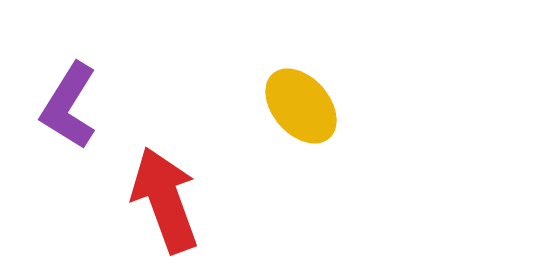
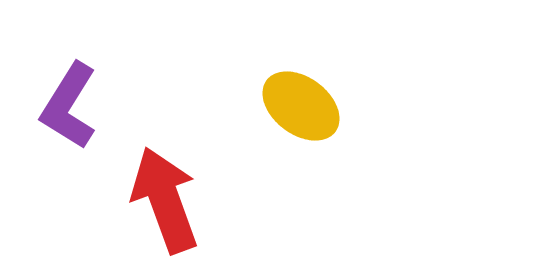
yellow ellipse: rotated 12 degrees counterclockwise
